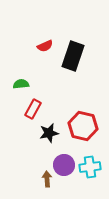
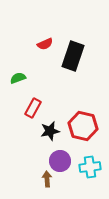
red semicircle: moved 2 px up
green semicircle: moved 3 px left, 6 px up; rotated 14 degrees counterclockwise
red rectangle: moved 1 px up
black star: moved 1 px right, 2 px up
purple circle: moved 4 px left, 4 px up
